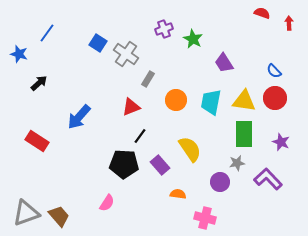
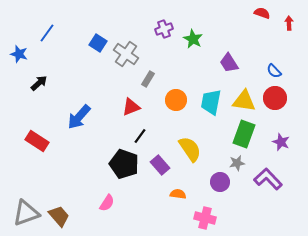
purple trapezoid: moved 5 px right
green rectangle: rotated 20 degrees clockwise
black pentagon: rotated 16 degrees clockwise
